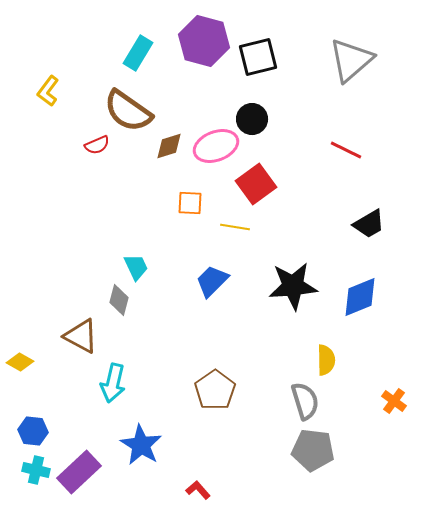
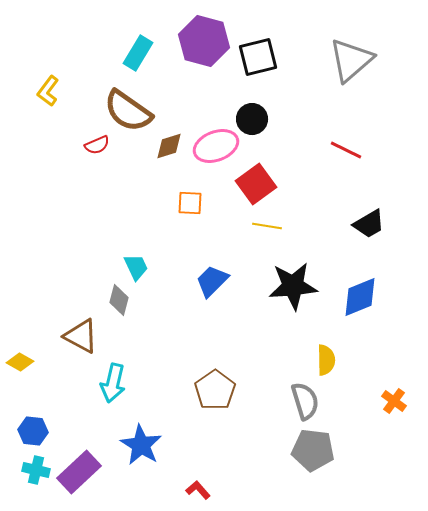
yellow line: moved 32 px right, 1 px up
